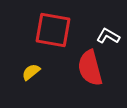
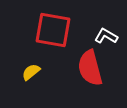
white L-shape: moved 2 px left
